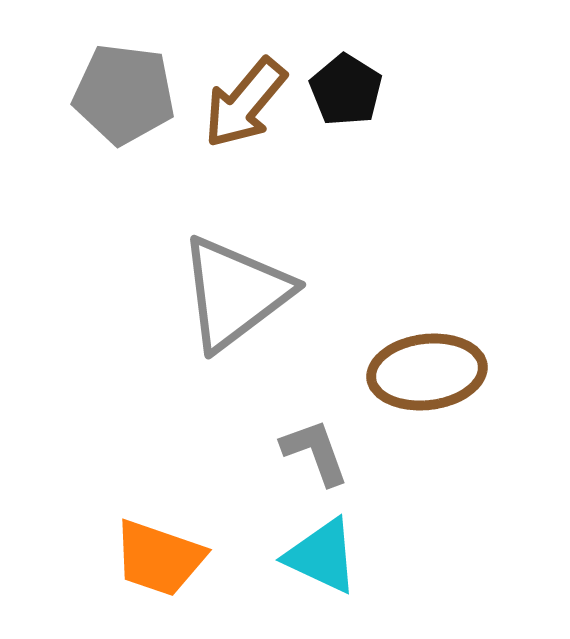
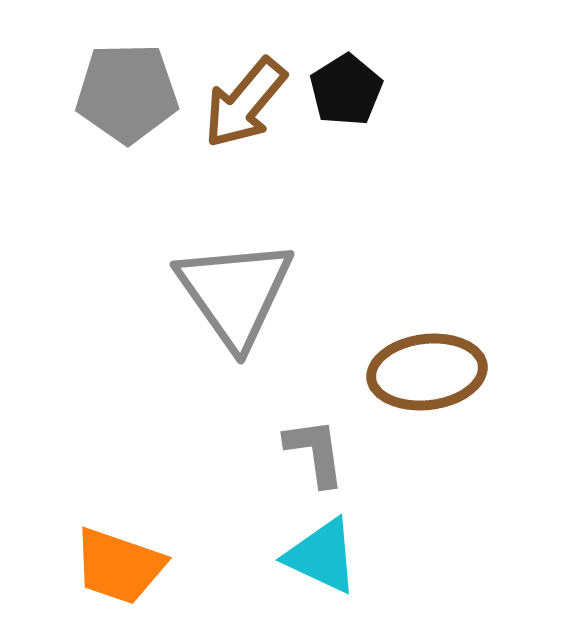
black pentagon: rotated 8 degrees clockwise
gray pentagon: moved 3 px right, 1 px up; rotated 8 degrees counterclockwise
gray triangle: rotated 28 degrees counterclockwise
gray L-shape: rotated 12 degrees clockwise
orange trapezoid: moved 40 px left, 8 px down
